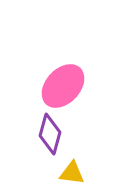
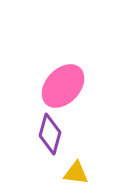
yellow triangle: moved 4 px right
